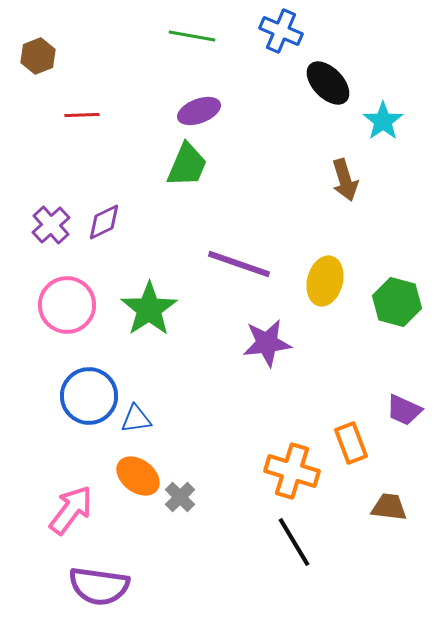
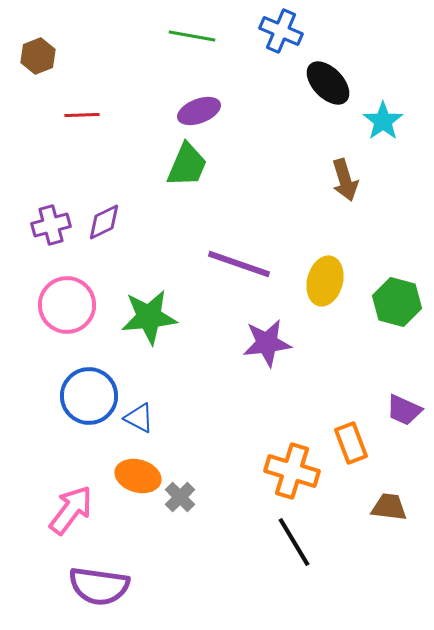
purple cross: rotated 27 degrees clockwise
green star: moved 8 px down; rotated 28 degrees clockwise
blue triangle: moved 3 px right, 1 px up; rotated 36 degrees clockwise
orange ellipse: rotated 21 degrees counterclockwise
